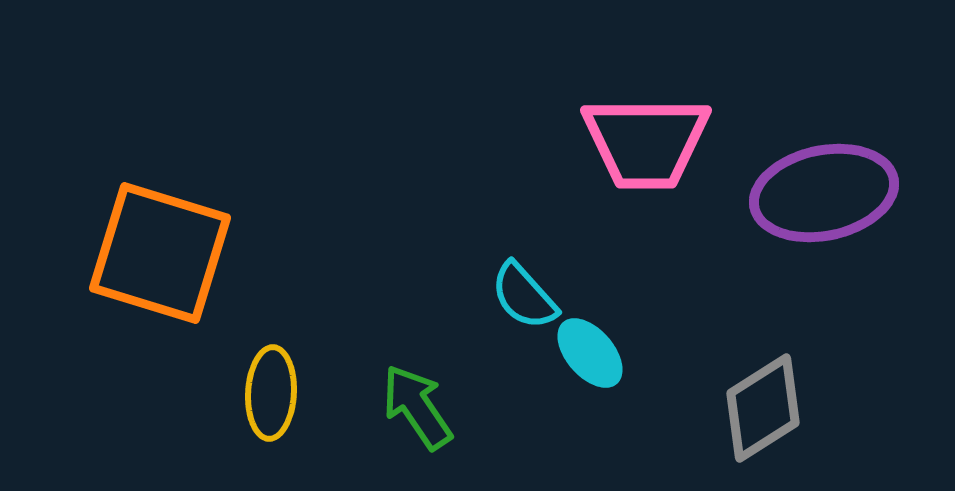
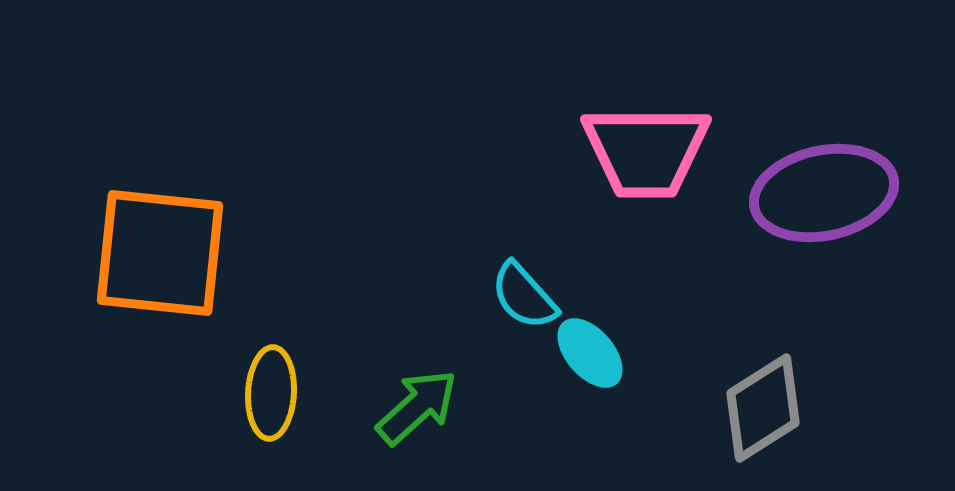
pink trapezoid: moved 9 px down
orange square: rotated 11 degrees counterclockwise
green arrow: rotated 82 degrees clockwise
